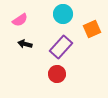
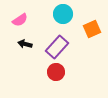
purple rectangle: moved 4 px left
red circle: moved 1 px left, 2 px up
